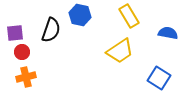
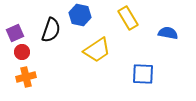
yellow rectangle: moved 1 px left, 2 px down
purple square: rotated 18 degrees counterclockwise
yellow trapezoid: moved 23 px left, 1 px up
blue square: moved 16 px left, 4 px up; rotated 30 degrees counterclockwise
